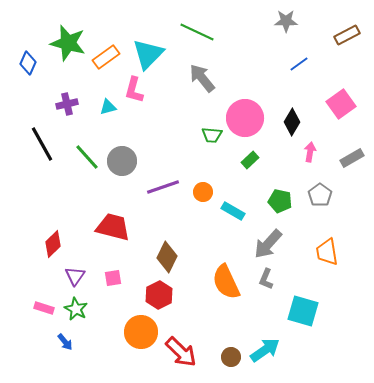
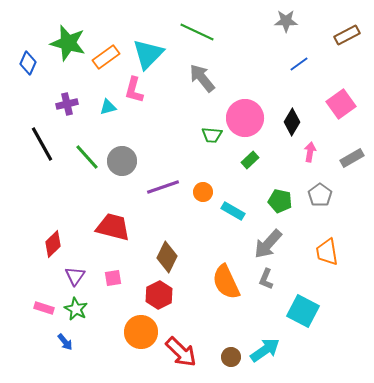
cyan square at (303, 311): rotated 12 degrees clockwise
